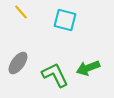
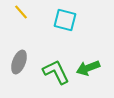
gray ellipse: moved 1 px right, 1 px up; rotated 15 degrees counterclockwise
green L-shape: moved 1 px right, 3 px up
